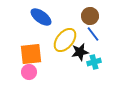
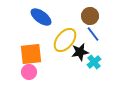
cyan cross: rotated 24 degrees counterclockwise
